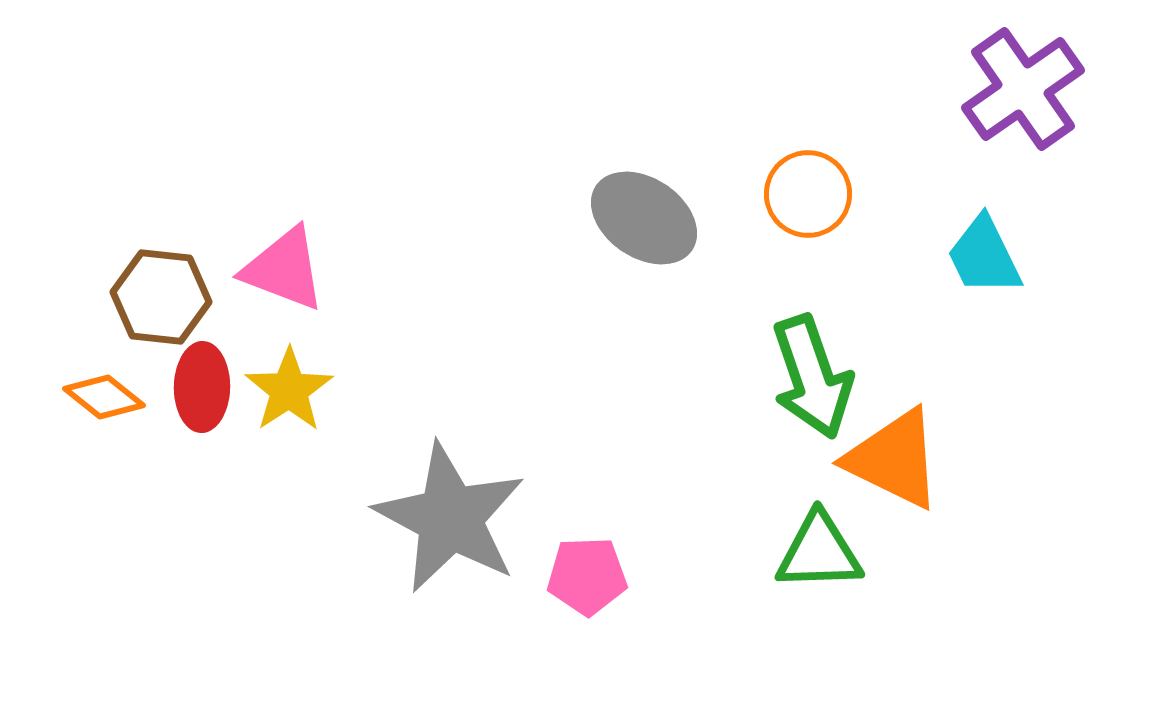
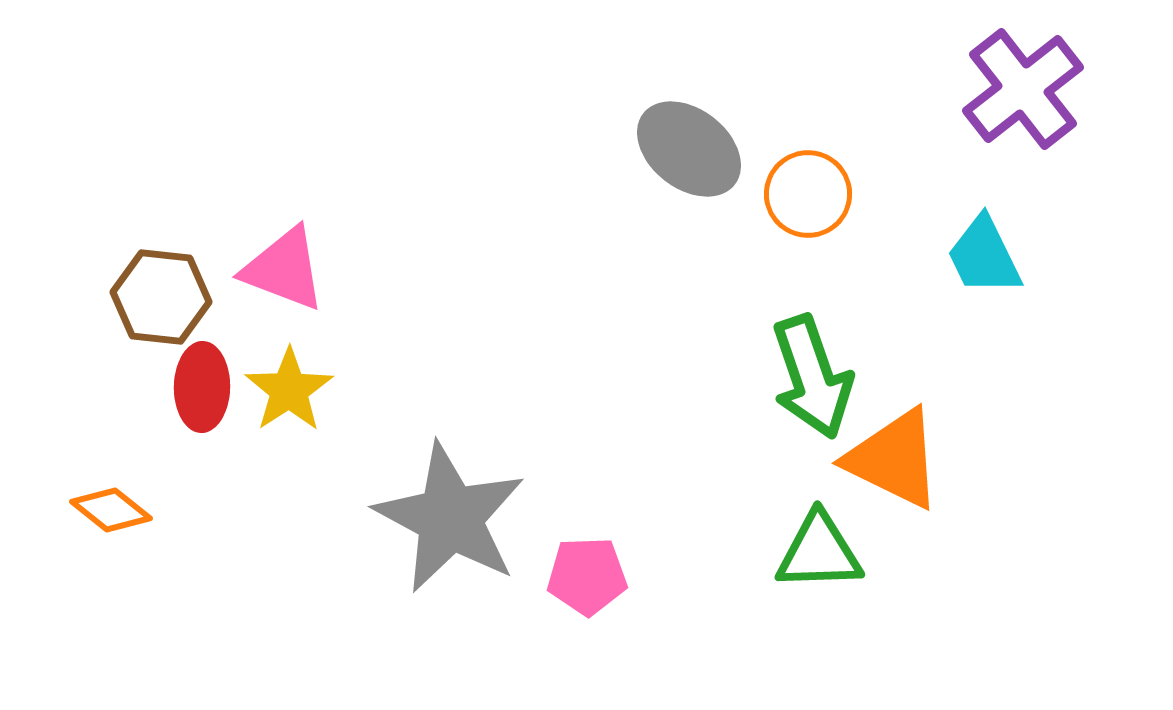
purple cross: rotated 3 degrees counterclockwise
gray ellipse: moved 45 px right, 69 px up; rotated 4 degrees clockwise
orange diamond: moved 7 px right, 113 px down
